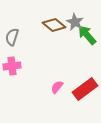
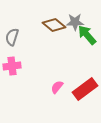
gray star: rotated 30 degrees counterclockwise
